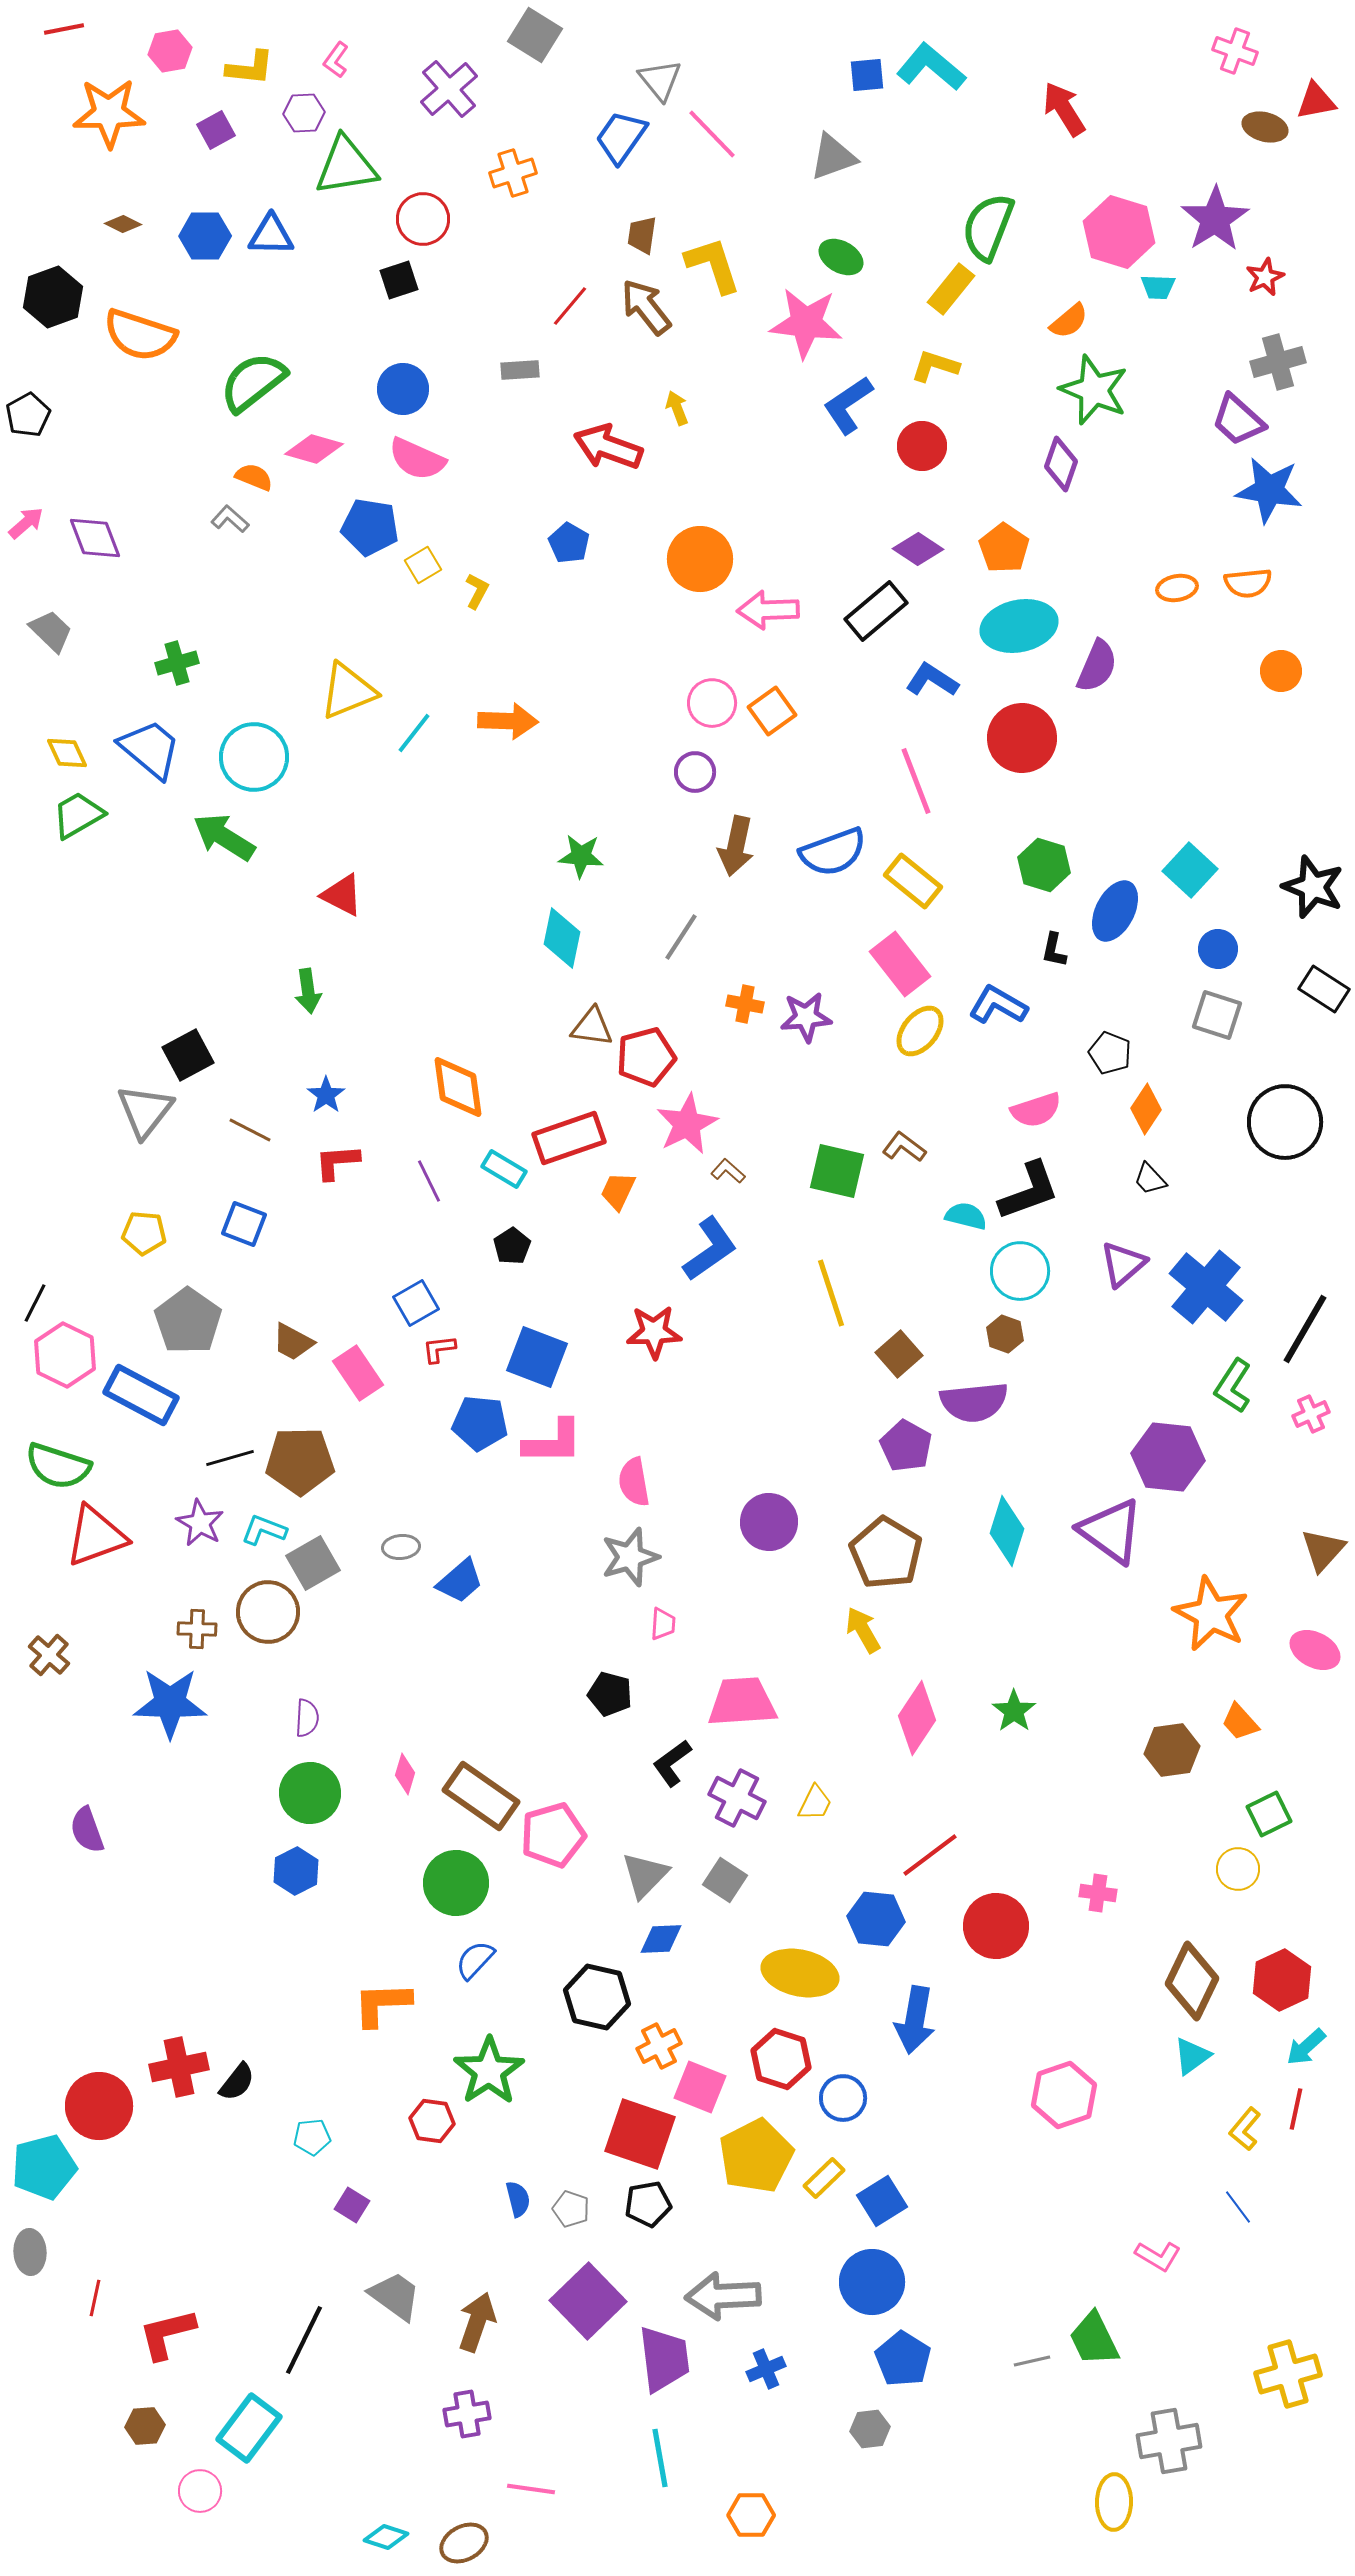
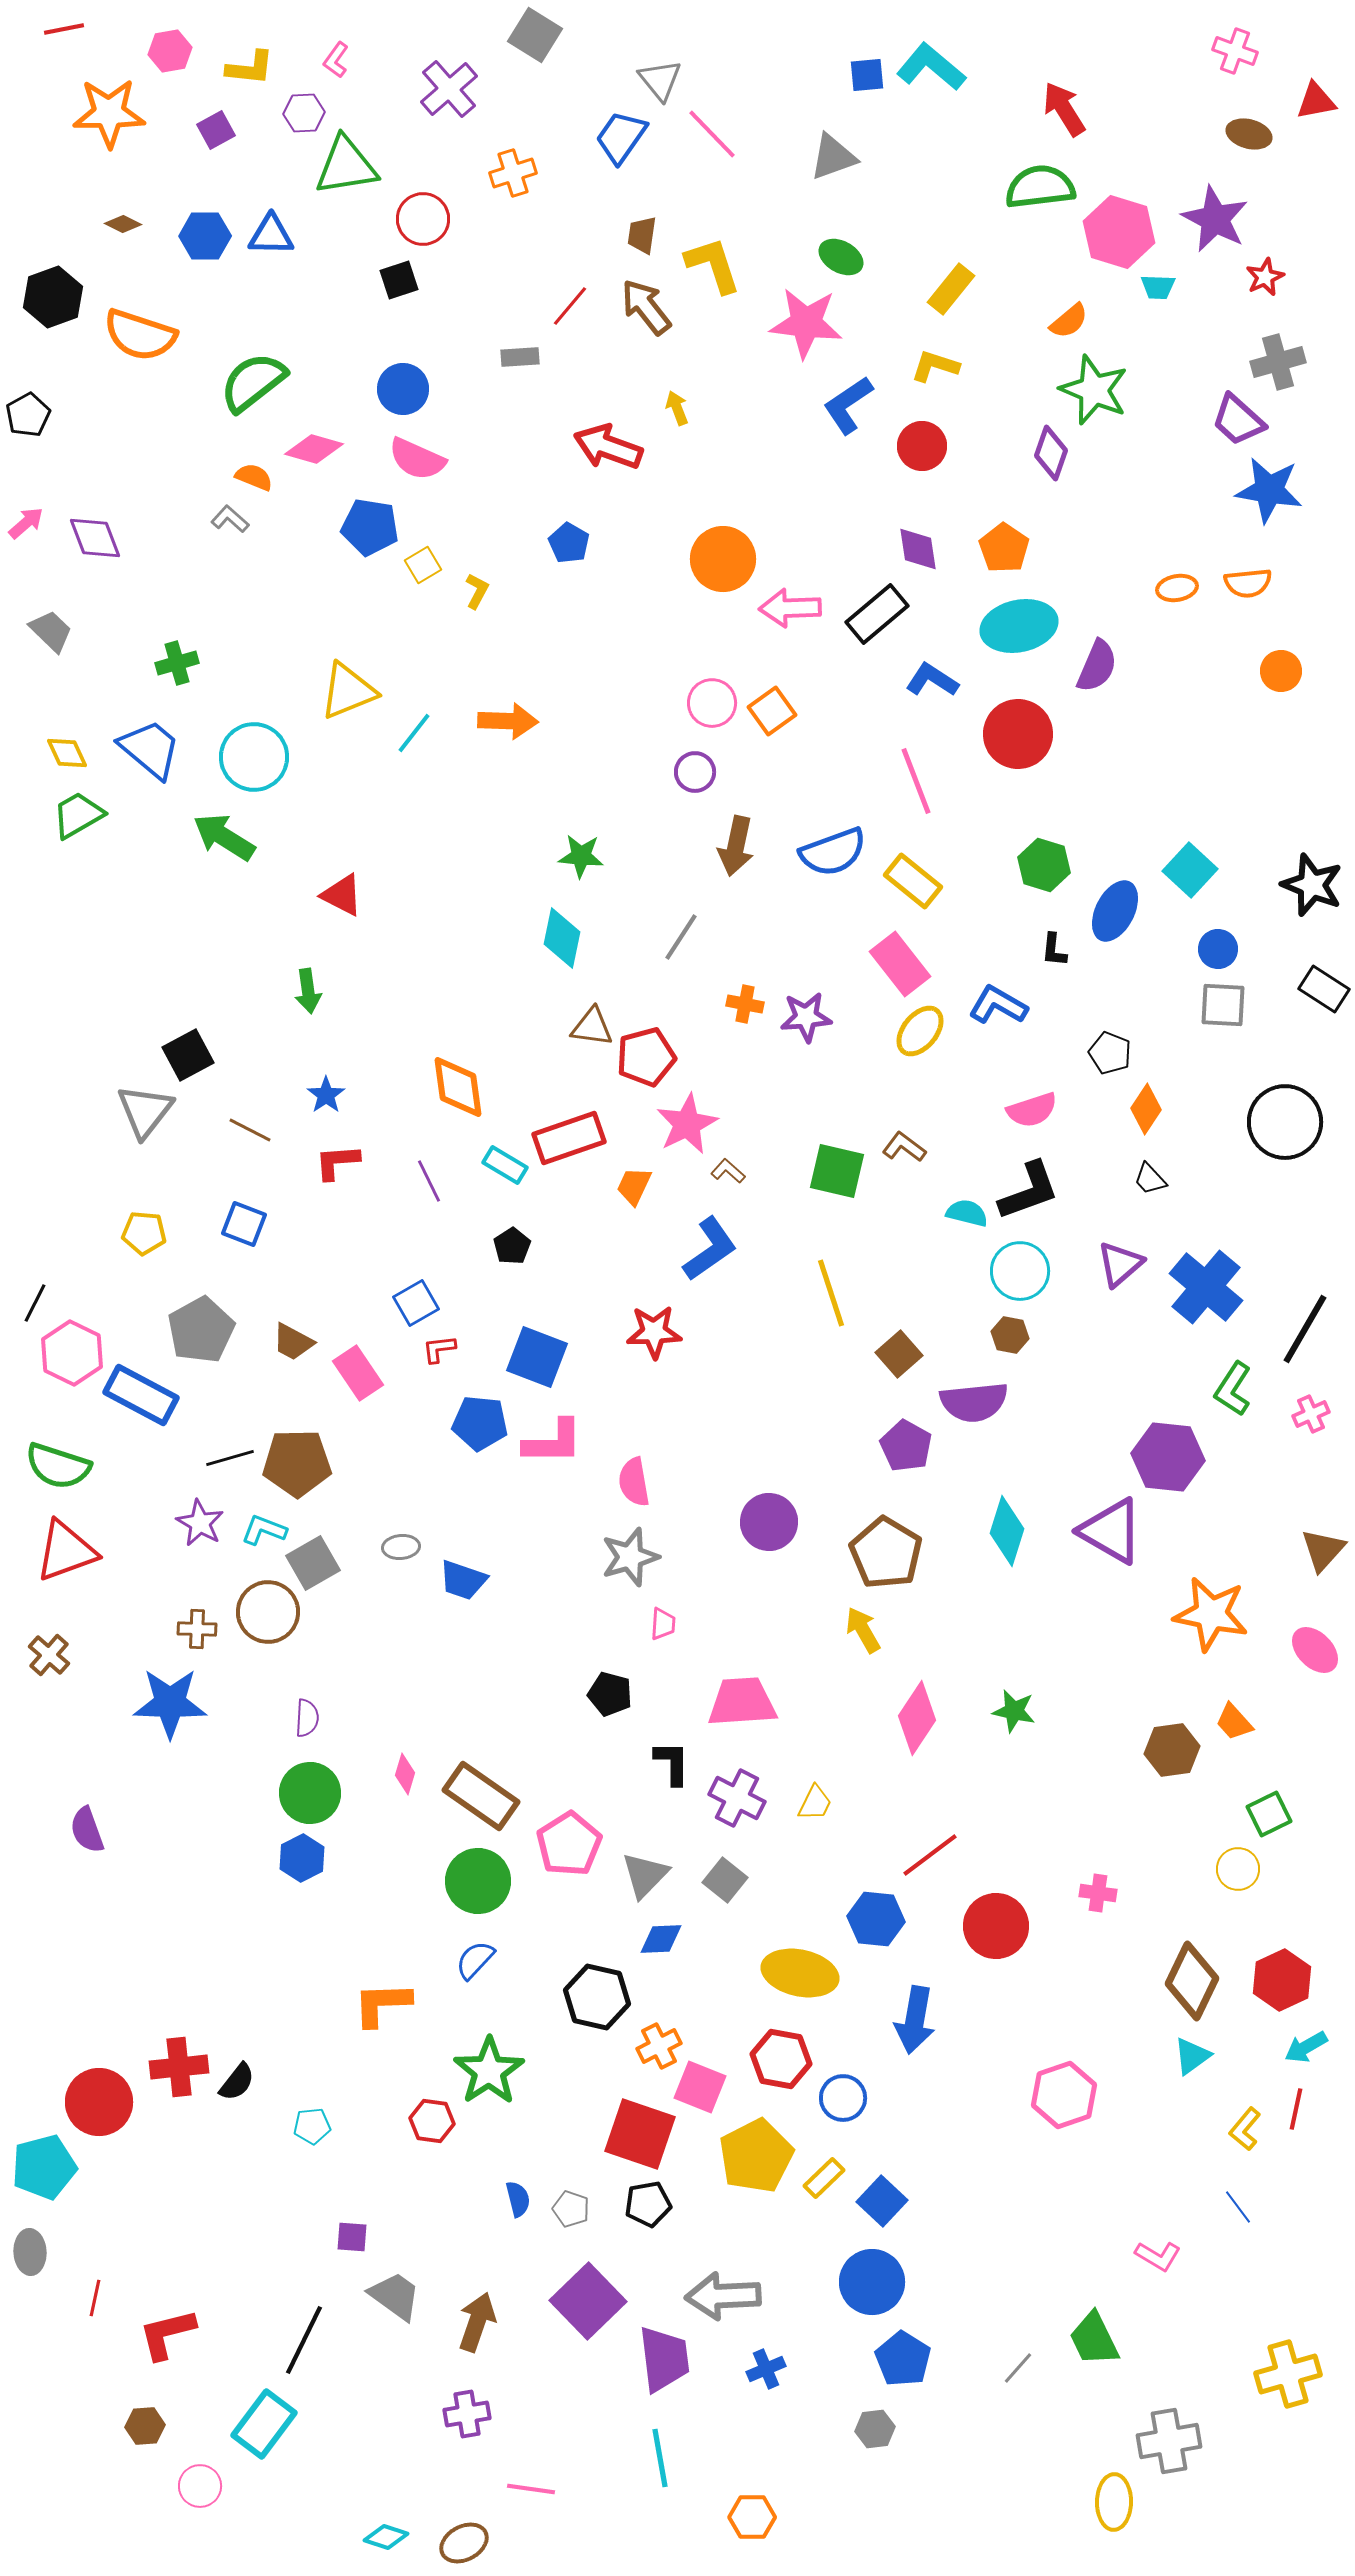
brown ellipse at (1265, 127): moved 16 px left, 7 px down
purple star at (1215, 219): rotated 12 degrees counterclockwise
green semicircle at (988, 227): moved 52 px right, 40 px up; rotated 62 degrees clockwise
gray rectangle at (520, 370): moved 13 px up
purple diamond at (1061, 464): moved 10 px left, 11 px up
purple diamond at (918, 549): rotated 48 degrees clockwise
orange circle at (700, 559): moved 23 px right
pink arrow at (768, 610): moved 22 px right, 2 px up
black rectangle at (876, 611): moved 1 px right, 3 px down
red circle at (1022, 738): moved 4 px left, 4 px up
black star at (1313, 887): moved 1 px left, 2 px up
black L-shape at (1054, 950): rotated 6 degrees counterclockwise
gray square at (1217, 1015): moved 6 px right, 10 px up; rotated 15 degrees counterclockwise
pink semicircle at (1036, 1110): moved 4 px left
cyan rectangle at (504, 1169): moved 1 px right, 4 px up
orange trapezoid at (618, 1191): moved 16 px right, 5 px up
cyan semicircle at (966, 1216): moved 1 px right, 3 px up
purple triangle at (1123, 1264): moved 3 px left
gray pentagon at (188, 1321): moved 13 px right, 9 px down; rotated 8 degrees clockwise
brown hexagon at (1005, 1334): moved 5 px right, 1 px down; rotated 9 degrees counterclockwise
pink hexagon at (65, 1355): moved 7 px right, 2 px up
green L-shape at (1233, 1386): moved 3 px down
brown pentagon at (300, 1461): moved 3 px left, 2 px down
purple triangle at (1111, 1531): rotated 6 degrees counterclockwise
red triangle at (96, 1536): moved 30 px left, 15 px down
blue trapezoid at (460, 1581): moved 3 px right, 1 px up; rotated 60 degrees clockwise
orange star at (1211, 1614): rotated 16 degrees counterclockwise
pink ellipse at (1315, 1650): rotated 18 degrees clockwise
green star at (1014, 1711): rotated 24 degrees counterclockwise
orange trapezoid at (1240, 1722): moved 6 px left
black L-shape at (672, 1763): rotated 126 degrees clockwise
pink pentagon at (553, 1835): moved 16 px right, 9 px down; rotated 16 degrees counterclockwise
blue hexagon at (296, 1871): moved 6 px right, 13 px up
gray square at (725, 1880): rotated 6 degrees clockwise
green circle at (456, 1883): moved 22 px right, 2 px up
cyan arrow at (1306, 2047): rotated 12 degrees clockwise
red hexagon at (781, 2059): rotated 8 degrees counterclockwise
red cross at (179, 2067): rotated 6 degrees clockwise
red circle at (99, 2106): moved 4 px up
cyan pentagon at (312, 2137): moved 11 px up
blue square at (882, 2201): rotated 15 degrees counterclockwise
purple square at (352, 2205): moved 32 px down; rotated 28 degrees counterclockwise
gray line at (1032, 2361): moved 14 px left, 7 px down; rotated 36 degrees counterclockwise
cyan rectangle at (249, 2428): moved 15 px right, 4 px up
gray hexagon at (870, 2429): moved 5 px right
pink circle at (200, 2491): moved 5 px up
orange hexagon at (751, 2515): moved 1 px right, 2 px down
